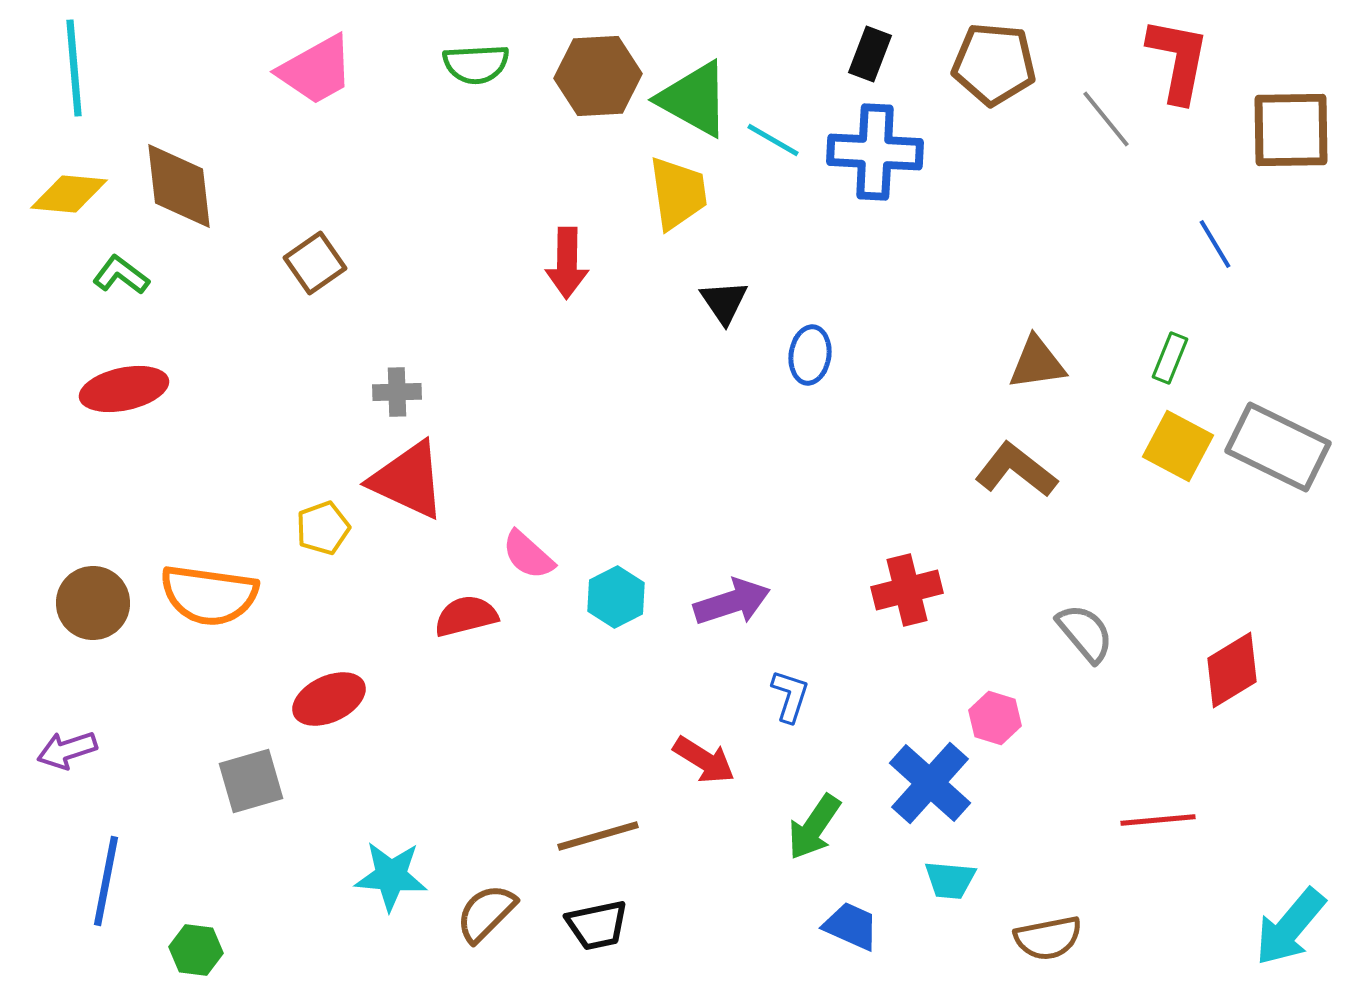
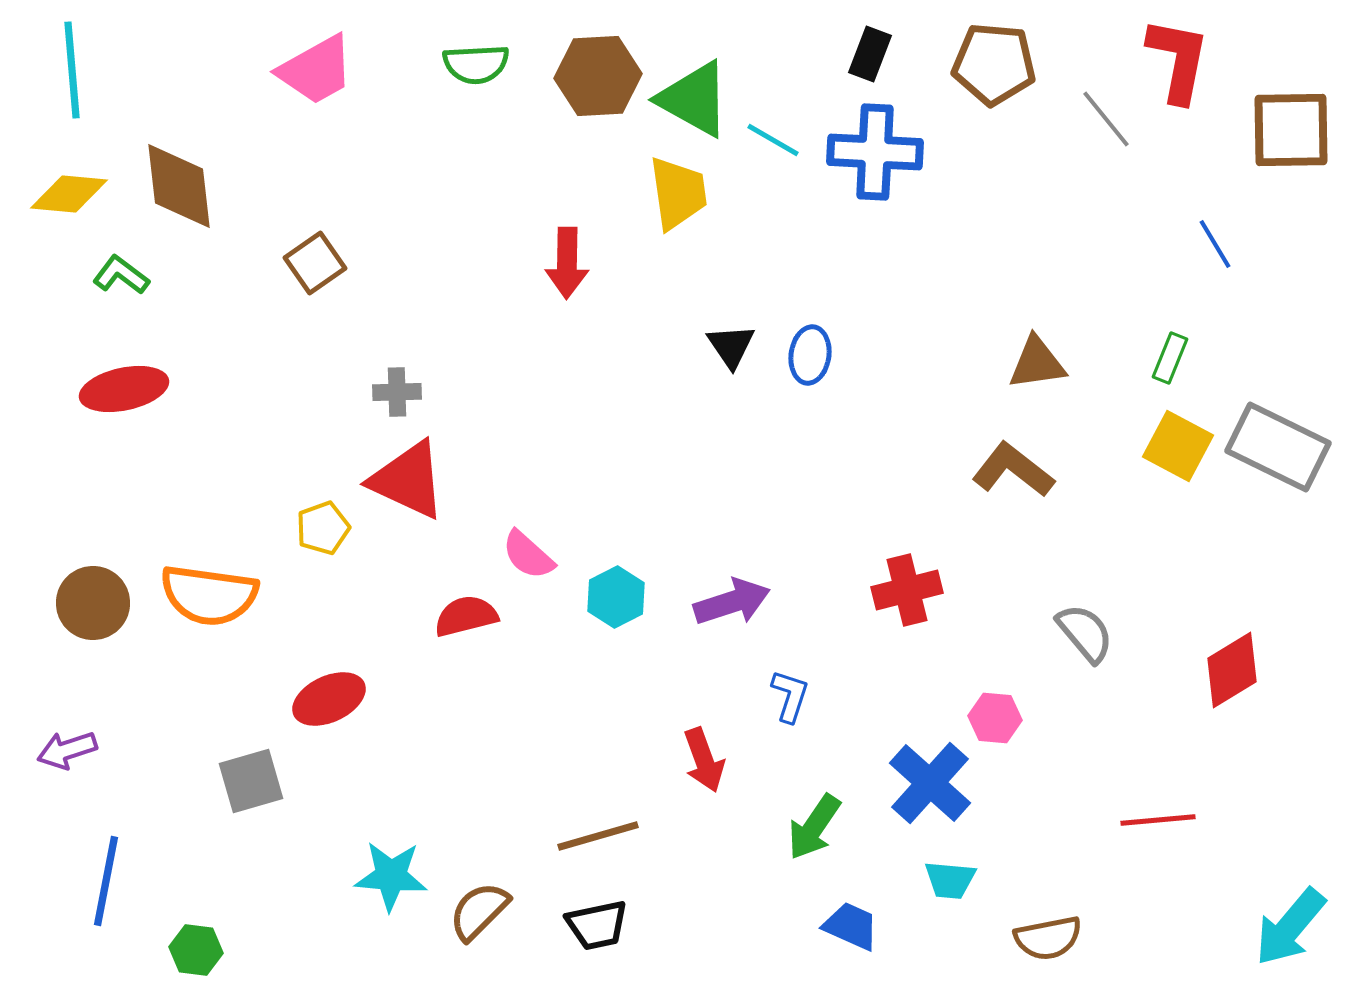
cyan line at (74, 68): moved 2 px left, 2 px down
black triangle at (724, 302): moved 7 px right, 44 px down
brown L-shape at (1016, 470): moved 3 px left
pink hexagon at (995, 718): rotated 12 degrees counterclockwise
red arrow at (704, 760): rotated 38 degrees clockwise
brown semicircle at (486, 913): moved 7 px left, 2 px up
